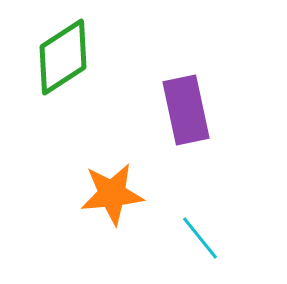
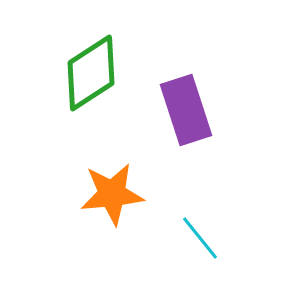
green diamond: moved 28 px right, 16 px down
purple rectangle: rotated 6 degrees counterclockwise
